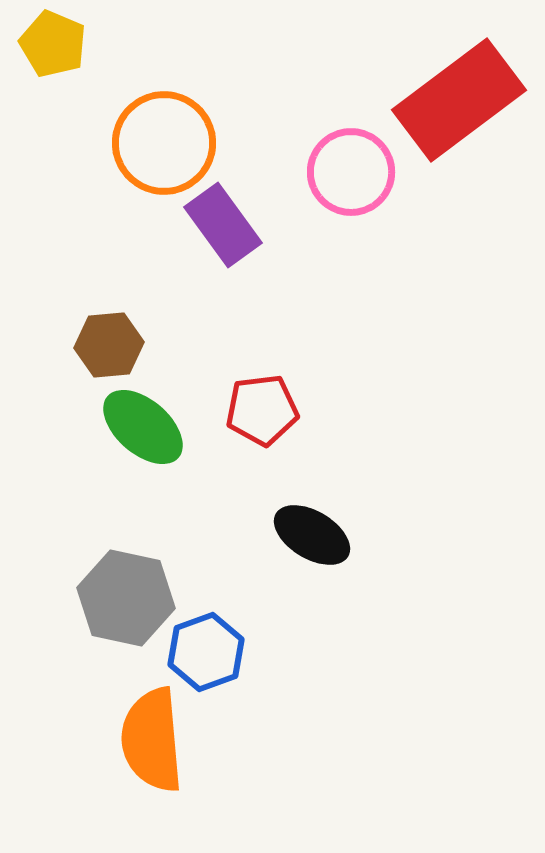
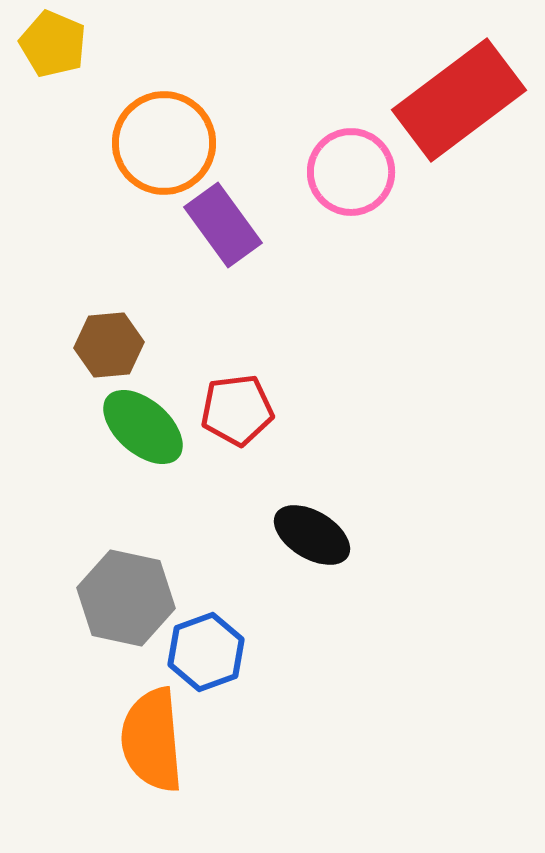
red pentagon: moved 25 px left
